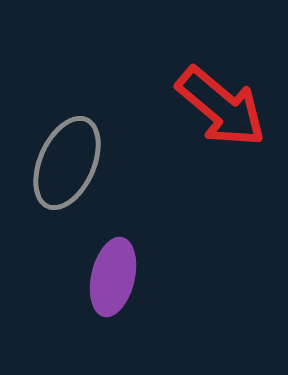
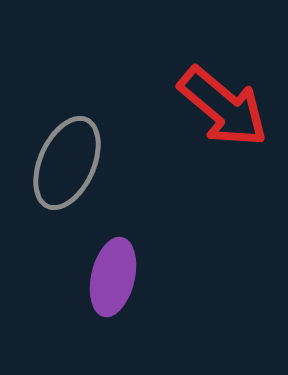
red arrow: moved 2 px right
